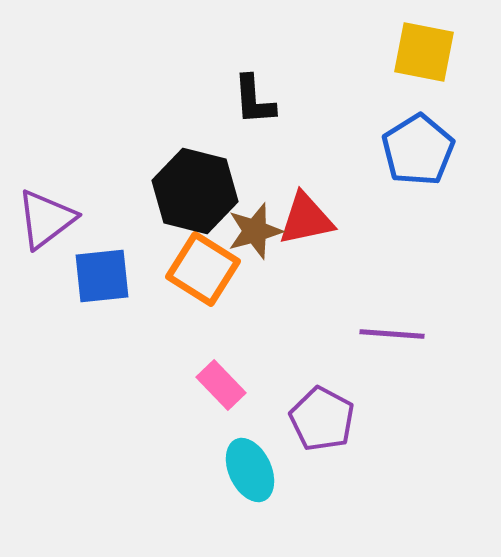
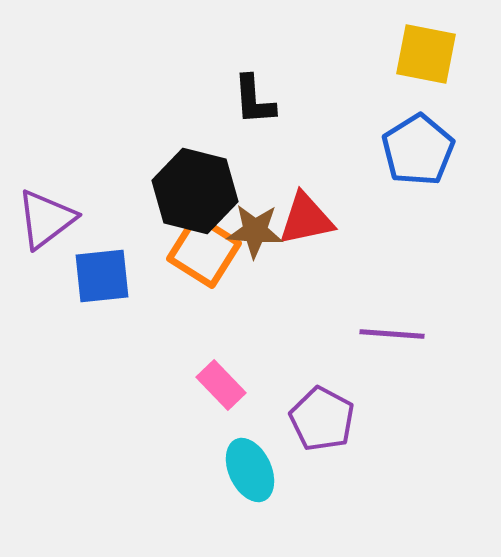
yellow square: moved 2 px right, 2 px down
brown star: rotated 20 degrees clockwise
orange square: moved 1 px right, 18 px up
